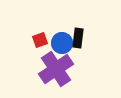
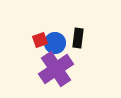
blue circle: moved 7 px left
